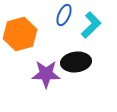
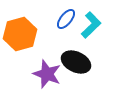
blue ellipse: moved 2 px right, 4 px down; rotated 15 degrees clockwise
black ellipse: rotated 32 degrees clockwise
purple star: moved 1 px right; rotated 20 degrees clockwise
